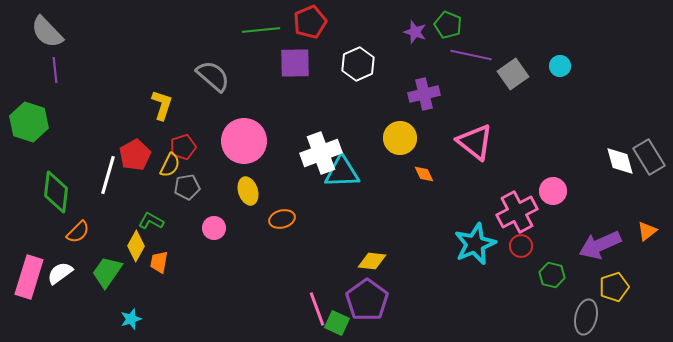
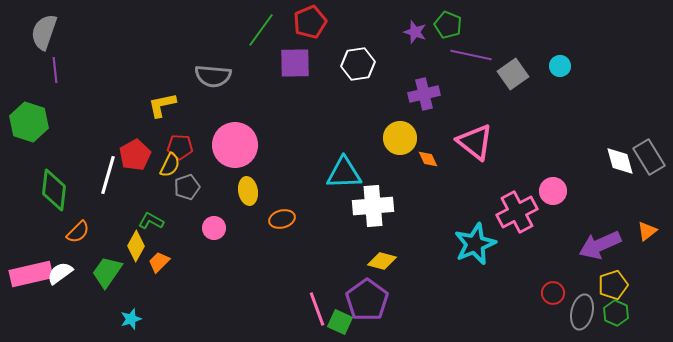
green line at (261, 30): rotated 48 degrees counterclockwise
gray semicircle at (47, 32): moved 3 px left; rotated 63 degrees clockwise
white hexagon at (358, 64): rotated 16 degrees clockwise
gray semicircle at (213, 76): rotated 144 degrees clockwise
yellow L-shape at (162, 105): rotated 120 degrees counterclockwise
pink circle at (244, 141): moved 9 px left, 4 px down
red pentagon at (183, 147): moved 3 px left; rotated 20 degrees clockwise
white cross at (321, 153): moved 52 px right, 53 px down; rotated 15 degrees clockwise
cyan triangle at (342, 172): moved 2 px right, 1 px down
orange diamond at (424, 174): moved 4 px right, 15 px up
gray pentagon at (187, 187): rotated 10 degrees counterclockwise
yellow ellipse at (248, 191): rotated 8 degrees clockwise
green diamond at (56, 192): moved 2 px left, 2 px up
red circle at (521, 246): moved 32 px right, 47 px down
yellow diamond at (372, 261): moved 10 px right; rotated 8 degrees clockwise
orange trapezoid at (159, 262): rotated 35 degrees clockwise
green hexagon at (552, 275): moved 64 px right, 38 px down; rotated 10 degrees clockwise
pink rectangle at (29, 277): moved 2 px right, 3 px up; rotated 60 degrees clockwise
yellow pentagon at (614, 287): moved 1 px left, 2 px up
gray ellipse at (586, 317): moved 4 px left, 5 px up
green square at (337, 323): moved 3 px right, 1 px up
